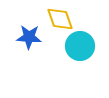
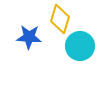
yellow diamond: rotated 36 degrees clockwise
